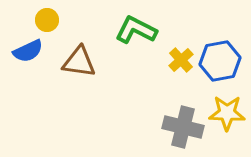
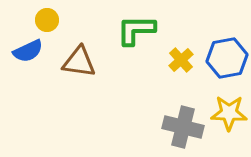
green L-shape: rotated 27 degrees counterclockwise
blue hexagon: moved 7 px right, 3 px up
yellow star: moved 2 px right
